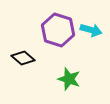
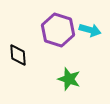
cyan arrow: moved 1 px left
black diamond: moved 5 px left, 3 px up; rotated 45 degrees clockwise
